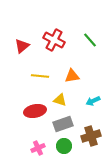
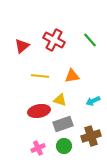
red ellipse: moved 4 px right
